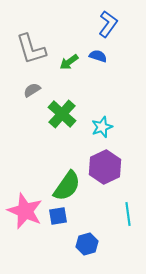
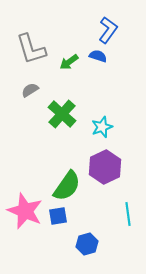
blue L-shape: moved 6 px down
gray semicircle: moved 2 px left
